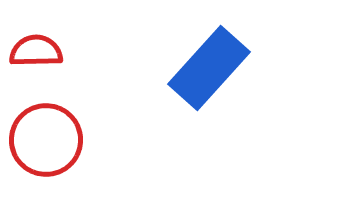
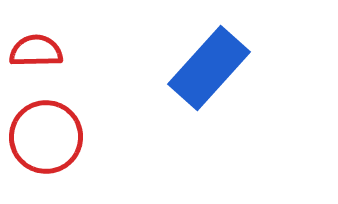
red circle: moved 3 px up
